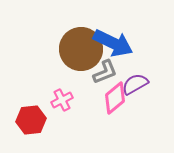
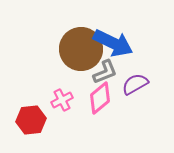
pink diamond: moved 15 px left
